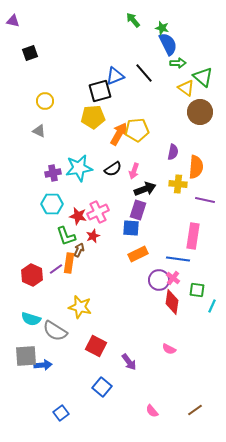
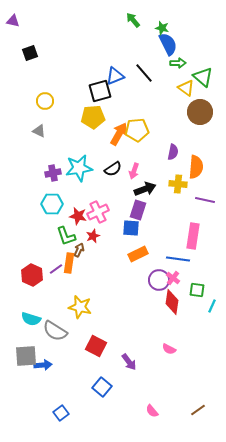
brown line at (195, 410): moved 3 px right
